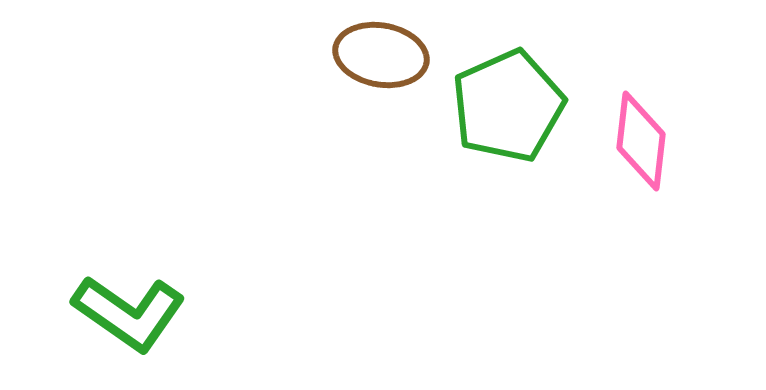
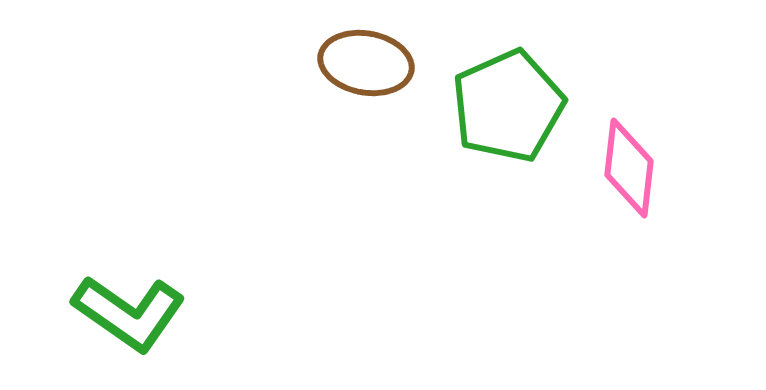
brown ellipse: moved 15 px left, 8 px down
pink diamond: moved 12 px left, 27 px down
